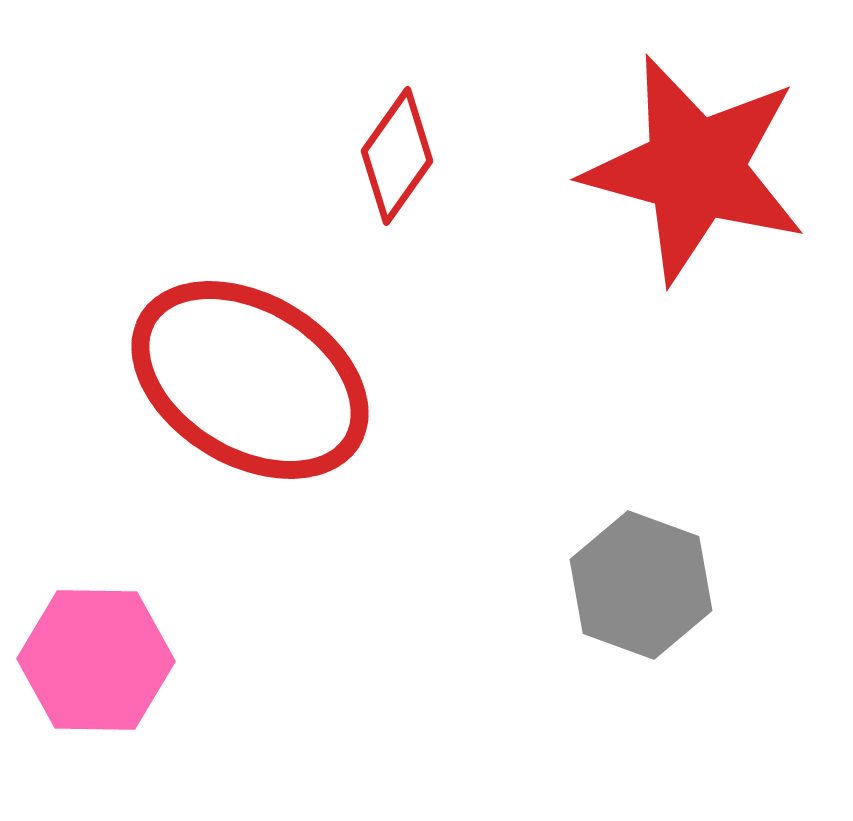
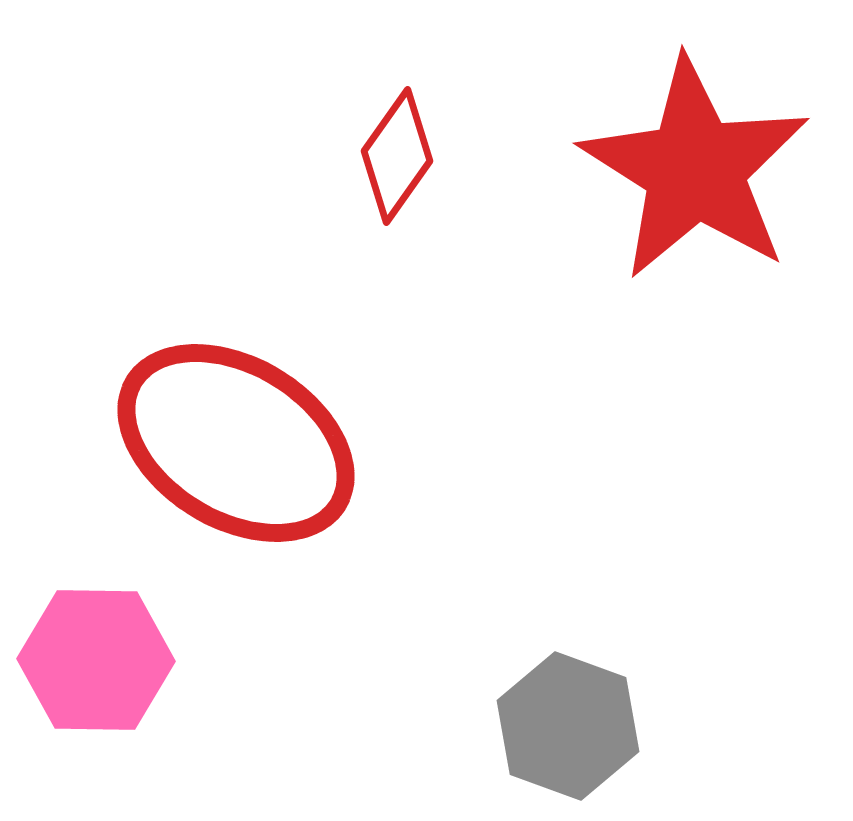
red star: rotated 17 degrees clockwise
red ellipse: moved 14 px left, 63 px down
gray hexagon: moved 73 px left, 141 px down
